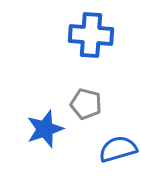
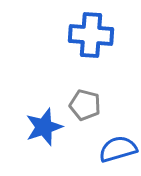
gray pentagon: moved 1 px left, 1 px down
blue star: moved 1 px left, 2 px up
